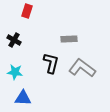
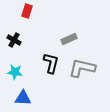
gray rectangle: rotated 21 degrees counterclockwise
gray L-shape: rotated 24 degrees counterclockwise
